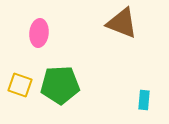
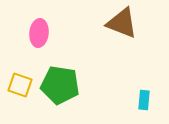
green pentagon: rotated 12 degrees clockwise
